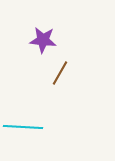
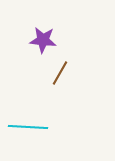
cyan line: moved 5 px right
